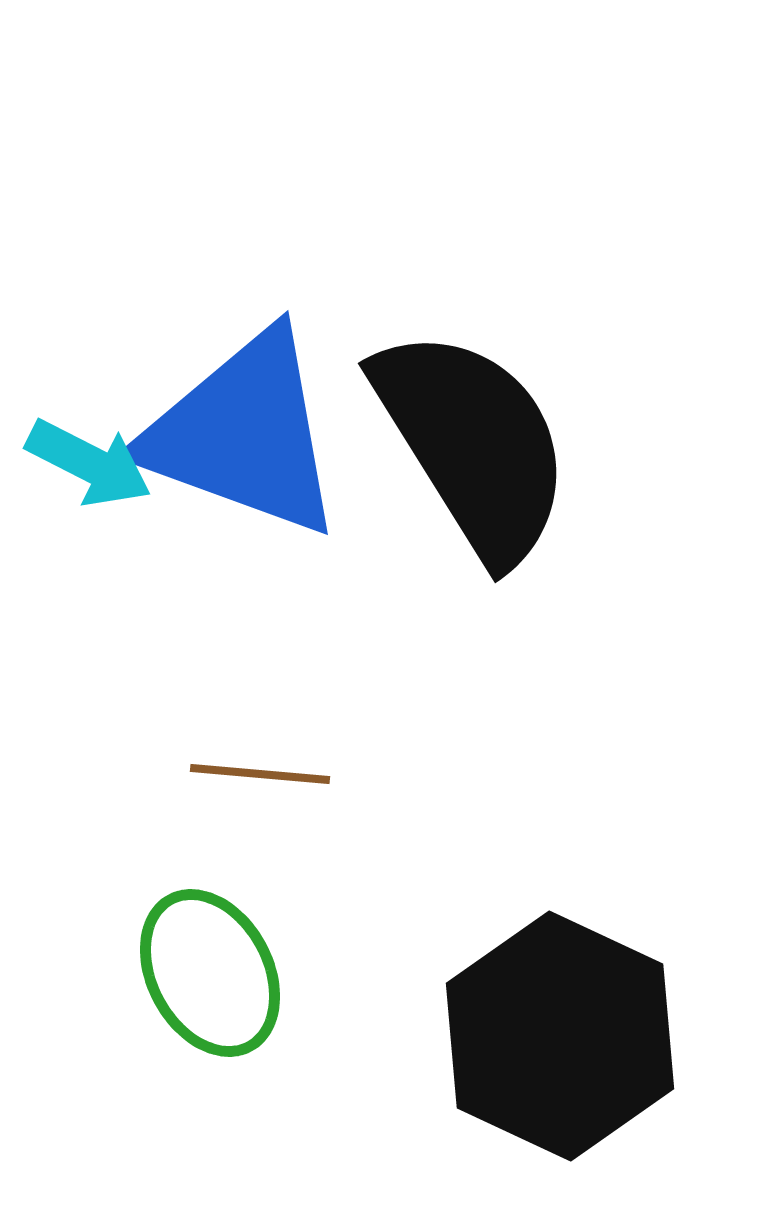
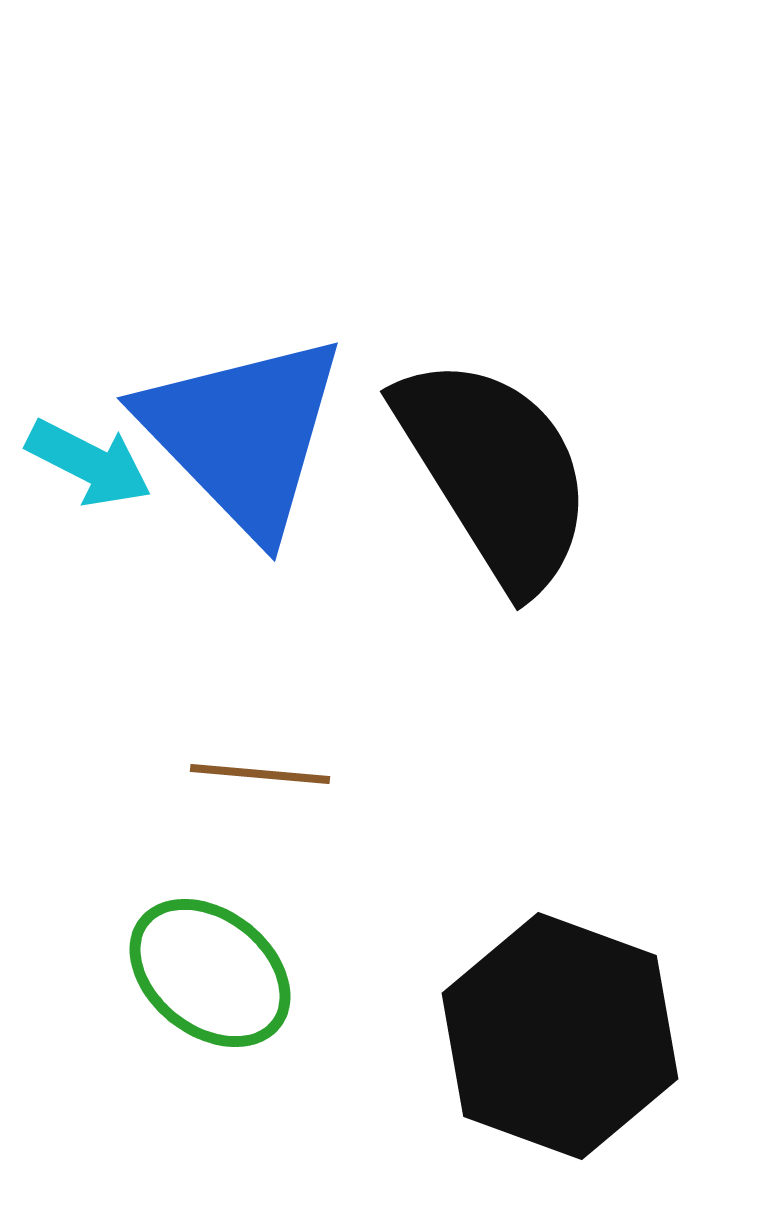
blue triangle: rotated 26 degrees clockwise
black semicircle: moved 22 px right, 28 px down
green ellipse: rotated 24 degrees counterclockwise
black hexagon: rotated 5 degrees counterclockwise
